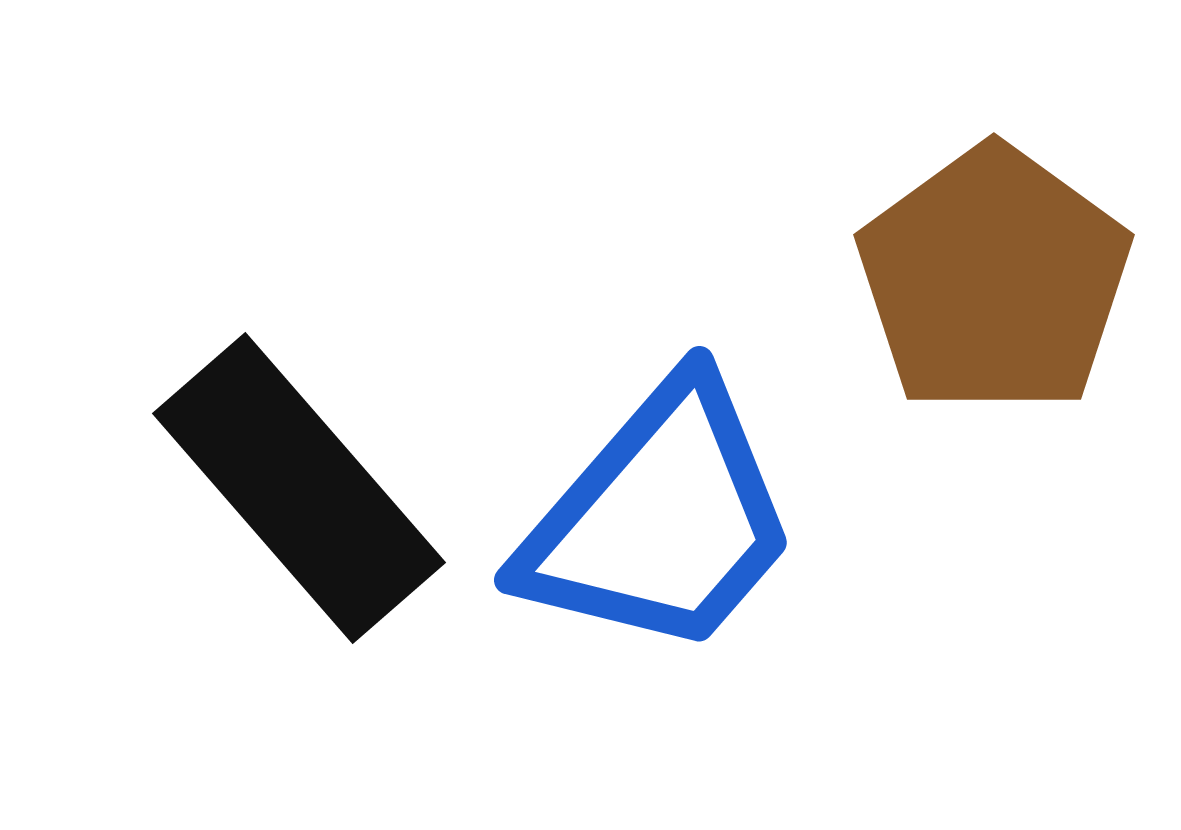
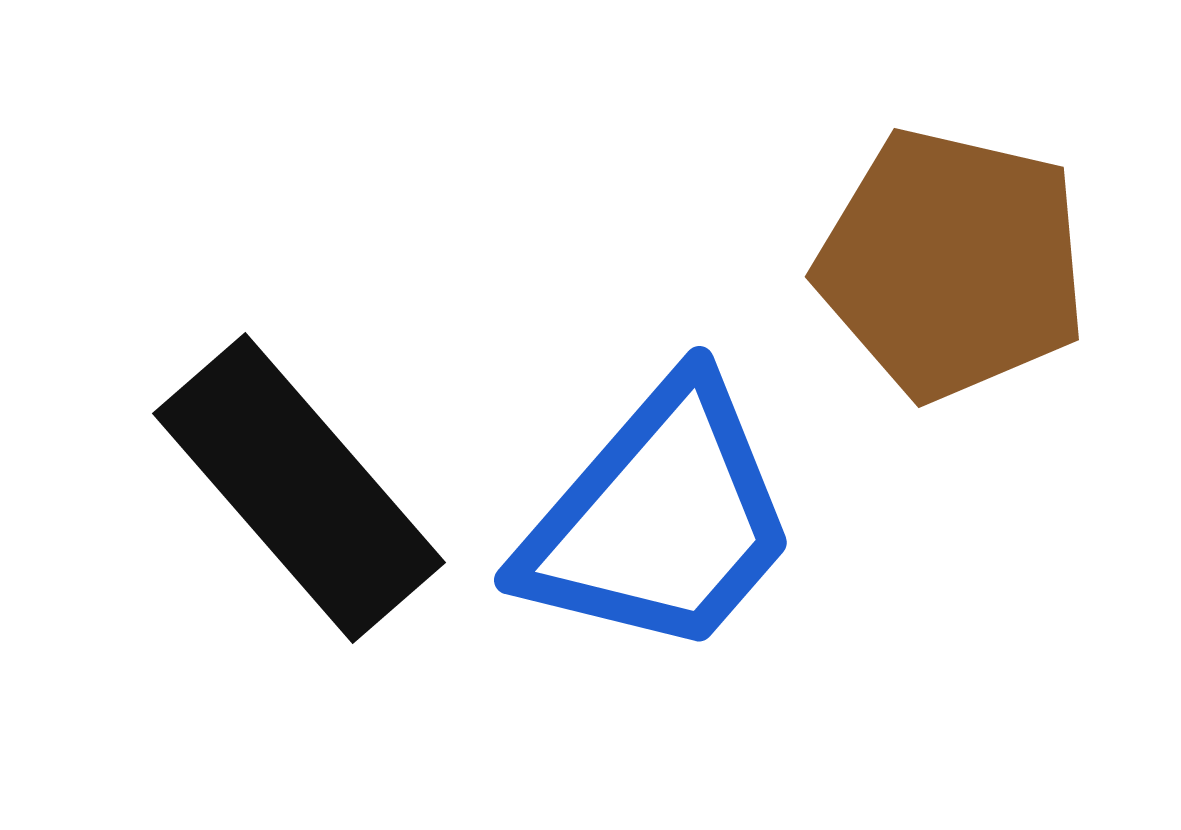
brown pentagon: moved 42 px left, 16 px up; rotated 23 degrees counterclockwise
